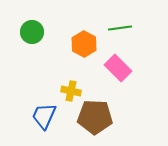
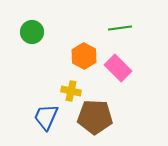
orange hexagon: moved 12 px down
blue trapezoid: moved 2 px right, 1 px down
